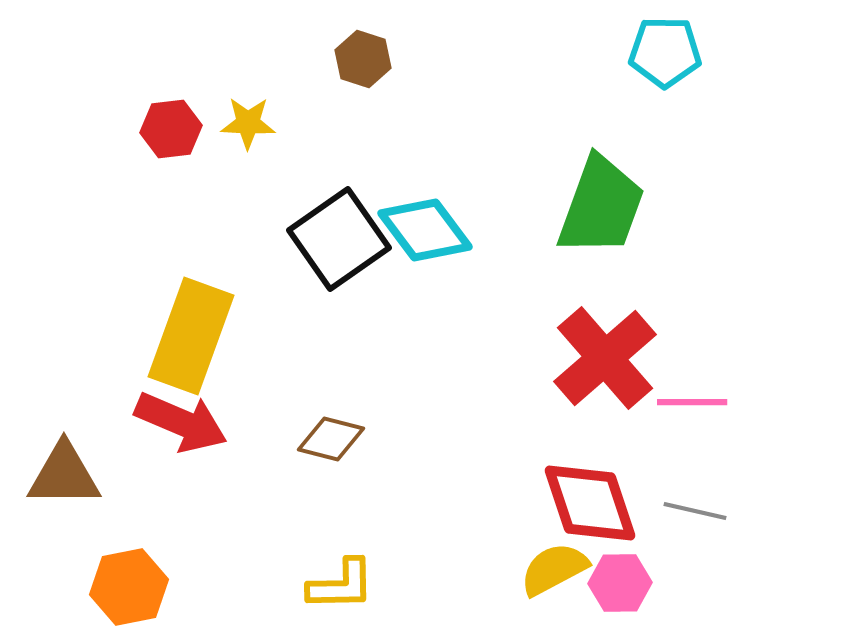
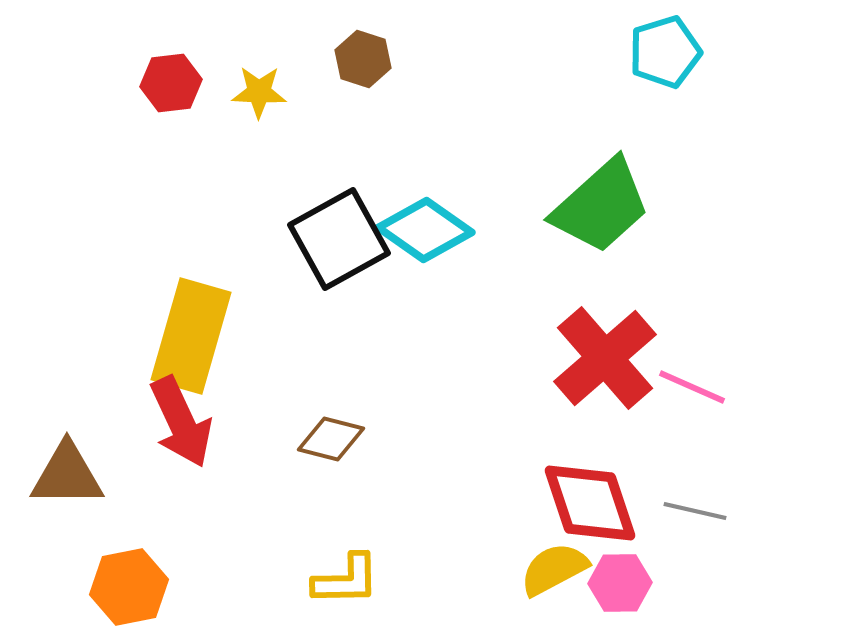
cyan pentagon: rotated 18 degrees counterclockwise
yellow star: moved 11 px right, 31 px up
red hexagon: moved 46 px up
green trapezoid: rotated 28 degrees clockwise
cyan diamond: rotated 18 degrees counterclockwise
black square: rotated 6 degrees clockwise
yellow rectangle: rotated 4 degrees counterclockwise
pink line: moved 15 px up; rotated 24 degrees clockwise
red arrow: rotated 42 degrees clockwise
brown triangle: moved 3 px right
yellow L-shape: moved 5 px right, 5 px up
